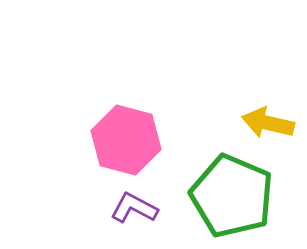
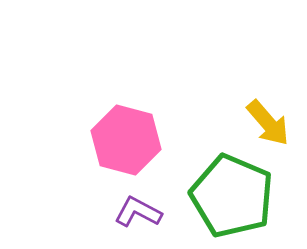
yellow arrow: rotated 144 degrees counterclockwise
purple L-shape: moved 4 px right, 4 px down
